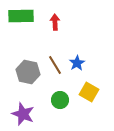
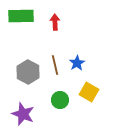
brown line: rotated 18 degrees clockwise
gray hexagon: rotated 15 degrees clockwise
